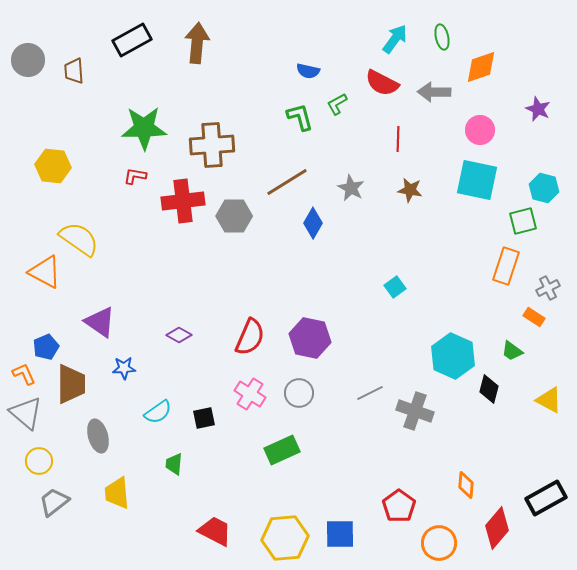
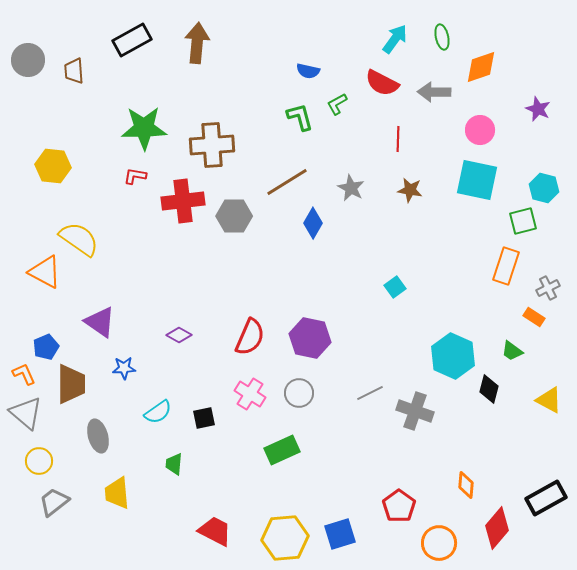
blue square at (340, 534): rotated 16 degrees counterclockwise
